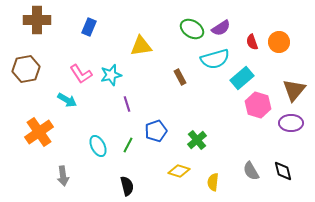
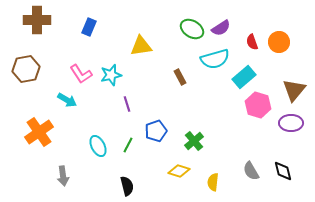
cyan rectangle: moved 2 px right, 1 px up
green cross: moved 3 px left, 1 px down
